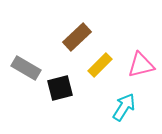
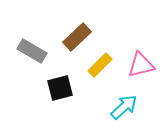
gray rectangle: moved 6 px right, 17 px up
cyan arrow: rotated 16 degrees clockwise
